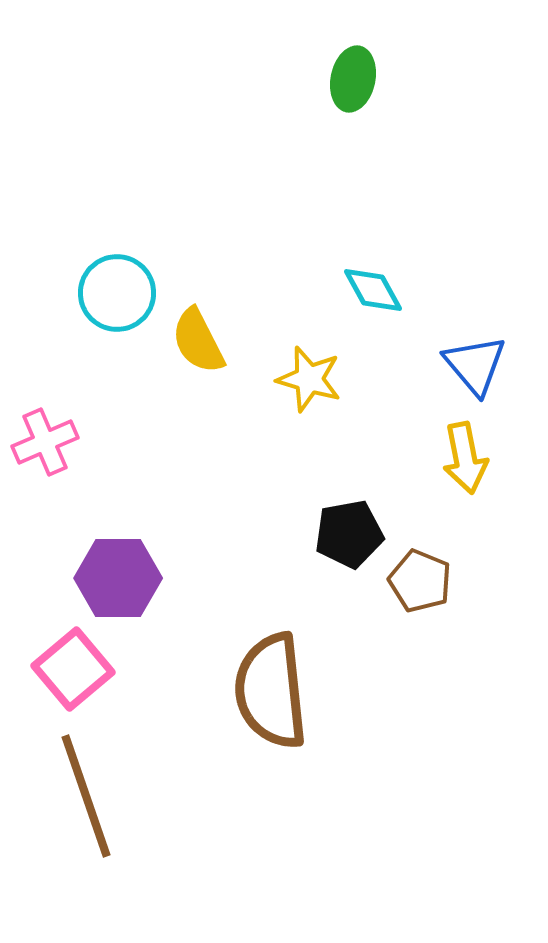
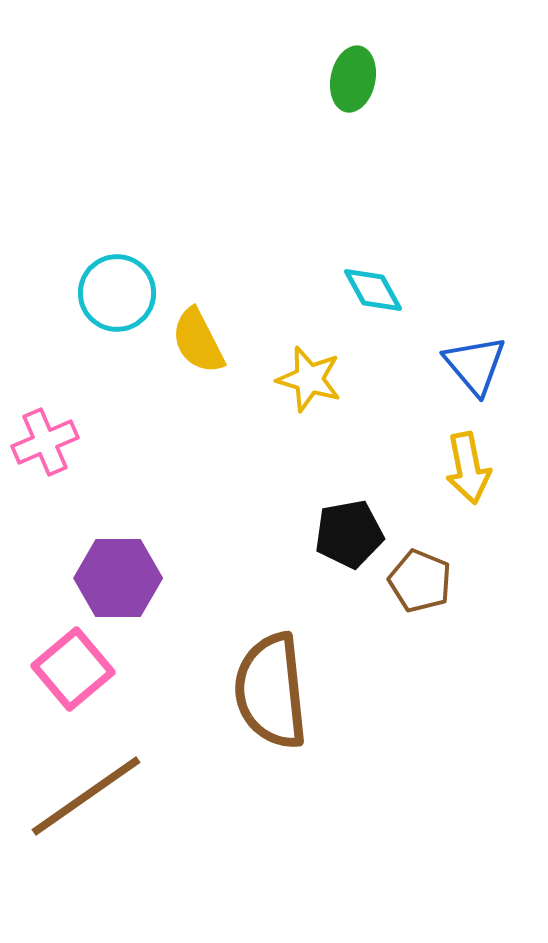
yellow arrow: moved 3 px right, 10 px down
brown line: rotated 74 degrees clockwise
